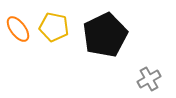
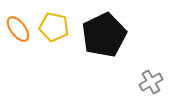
black pentagon: moved 1 px left
gray cross: moved 2 px right, 3 px down
